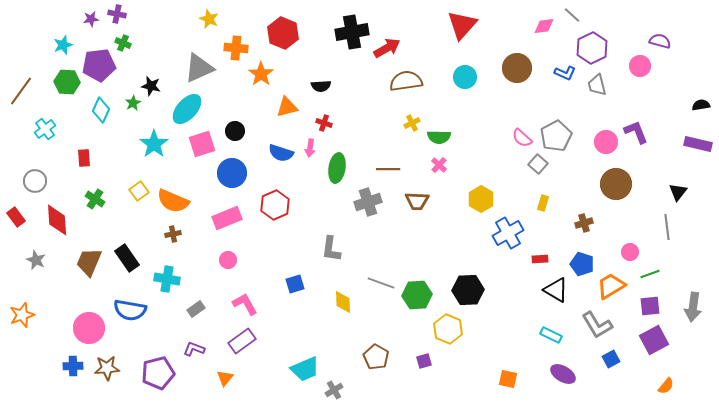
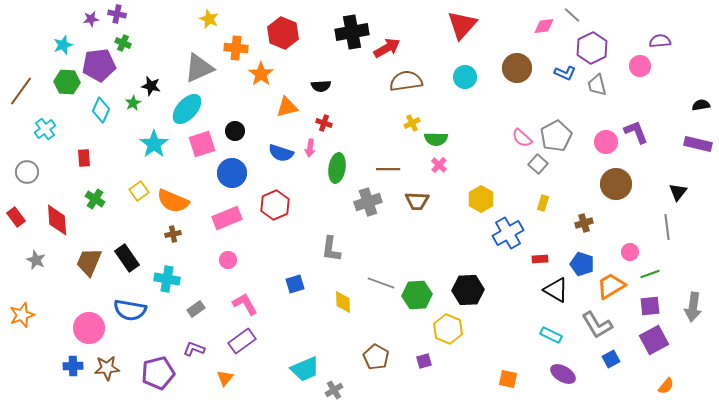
purple semicircle at (660, 41): rotated 20 degrees counterclockwise
green semicircle at (439, 137): moved 3 px left, 2 px down
gray circle at (35, 181): moved 8 px left, 9 px up
